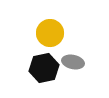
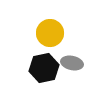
gray ellipse: moved 1 px left, 1 px down
